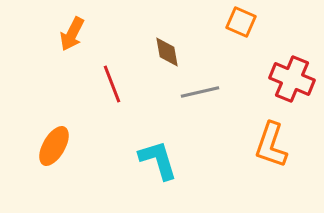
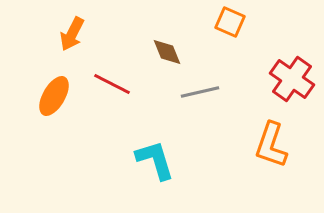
orange square: moved 11 px left
brown diamond: rotated 12 degrees counterclockwise
red cross: rotated 12 degrees clockwise
red line: rotated 42 degrees counterclockwise
orange ellipse: moved 50 px up
cyan L-shape: moved 3 px left
